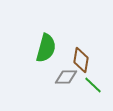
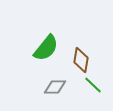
green semicircle: rotated 24 degrees clockwise
gray diamond: moved 11 px left, 10 px down
